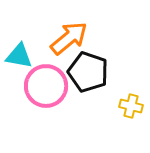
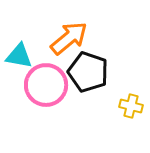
pink circle: moved 1 px up
